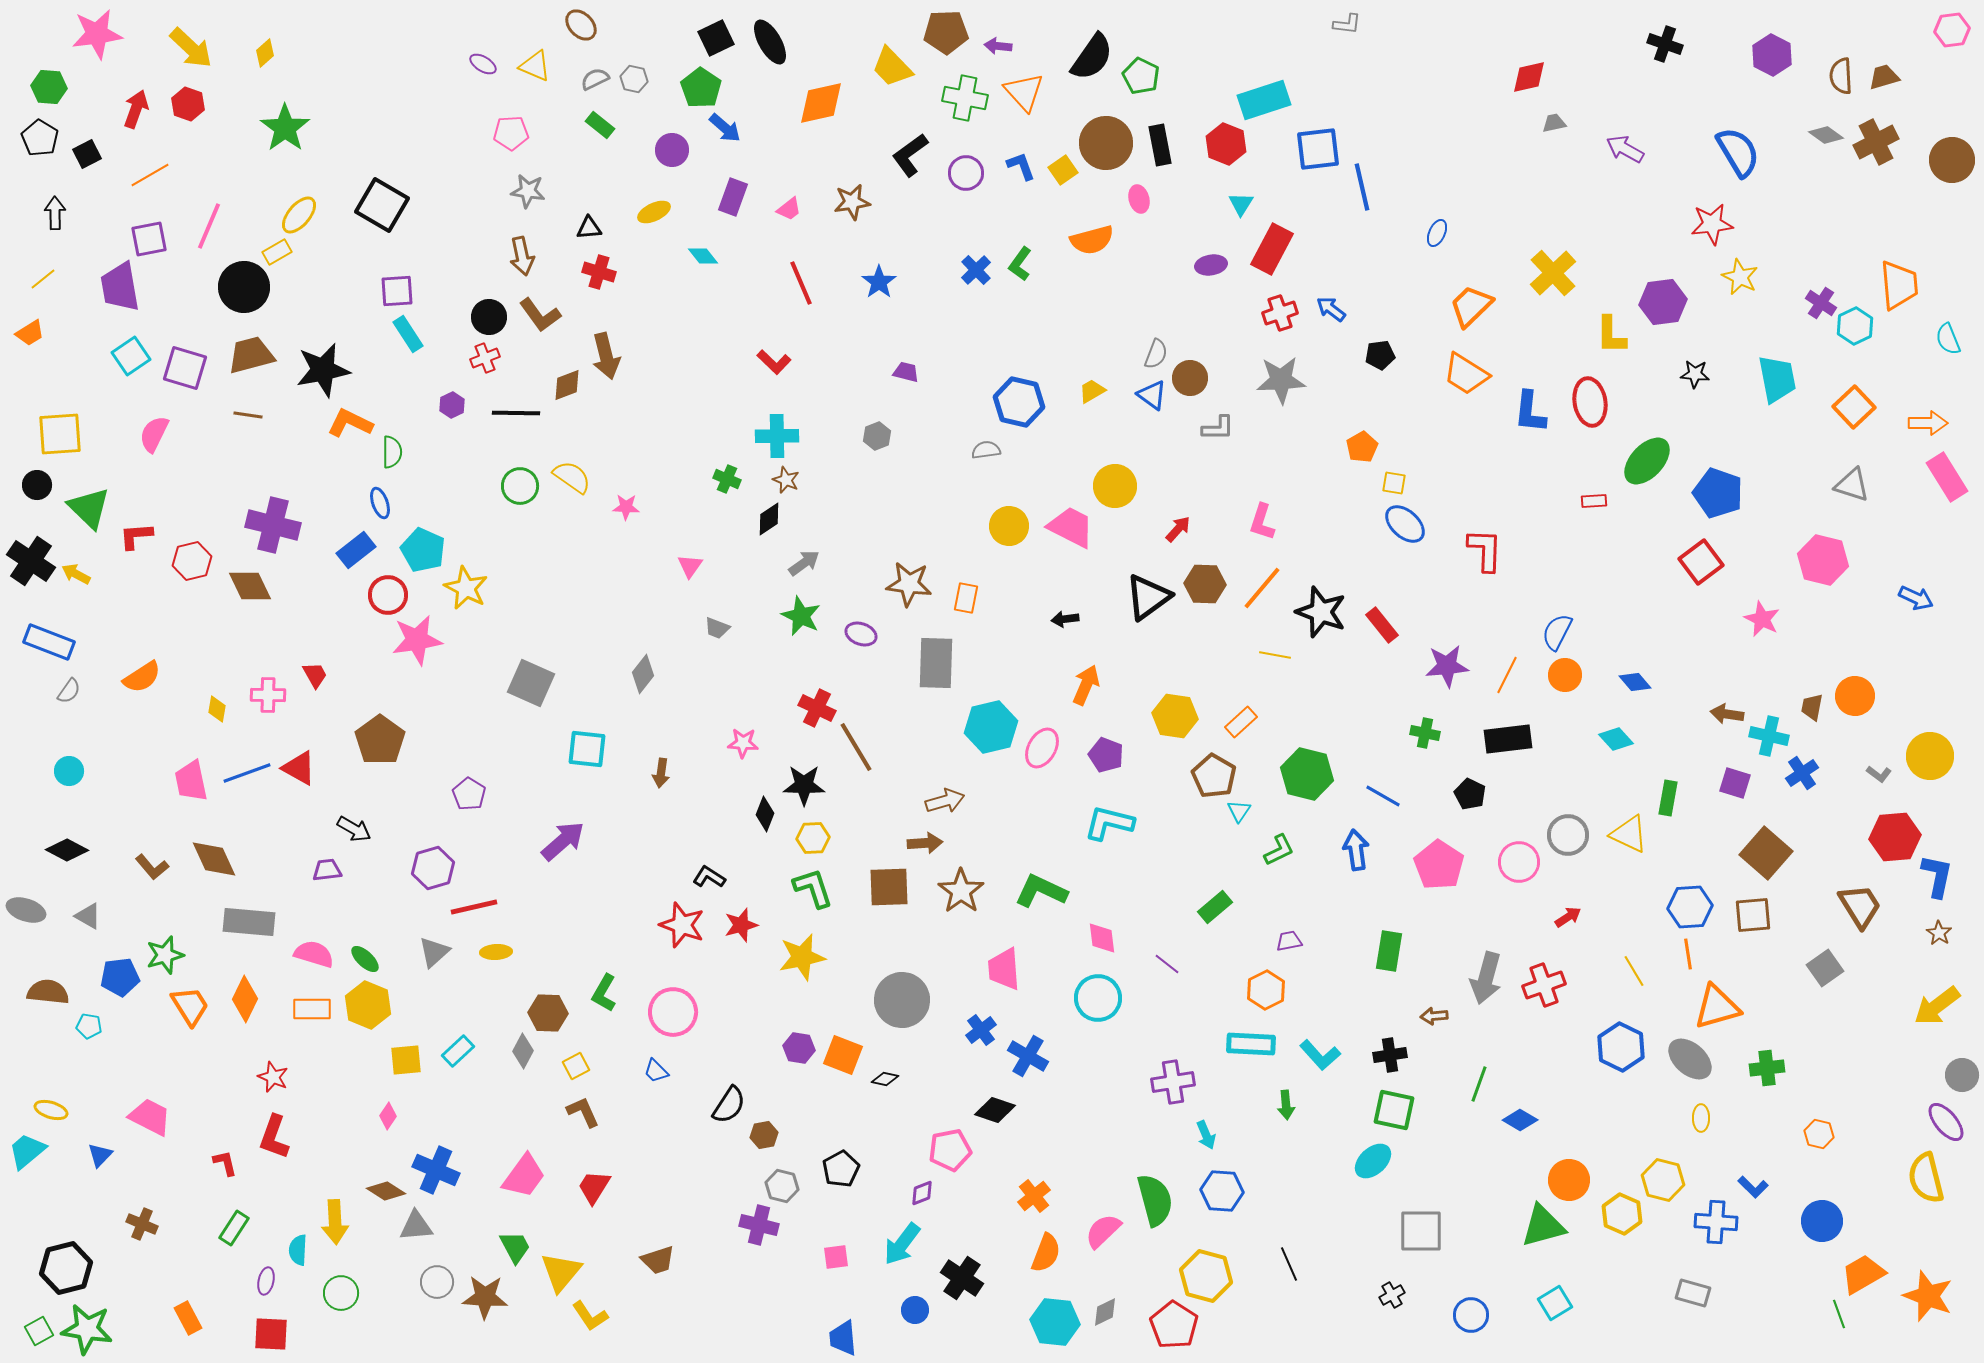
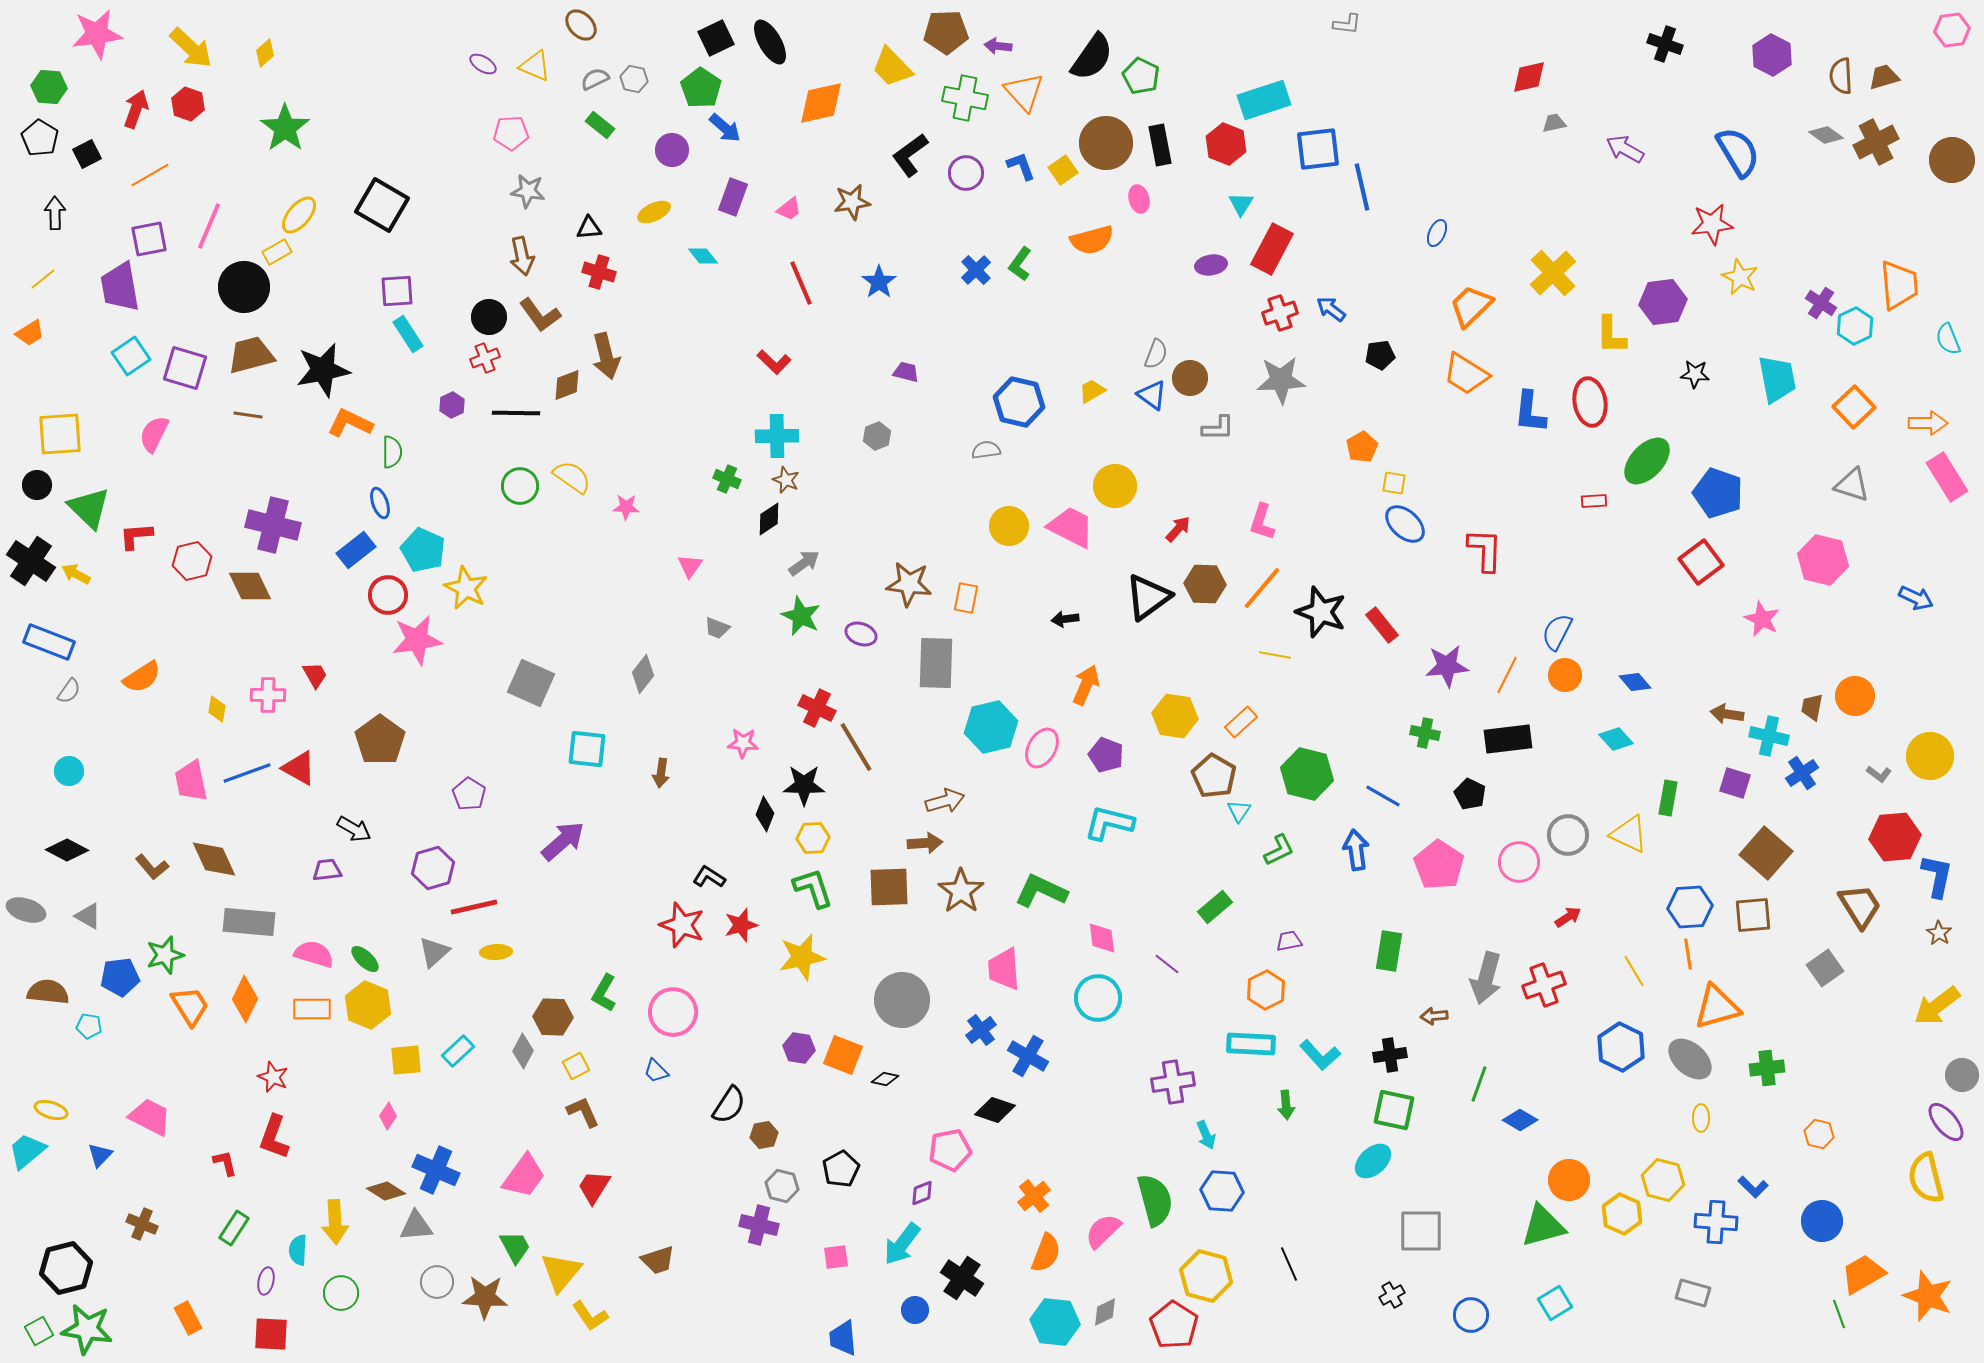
brown hexagon at (548, 1013): moved 5 px right, 4 px down
